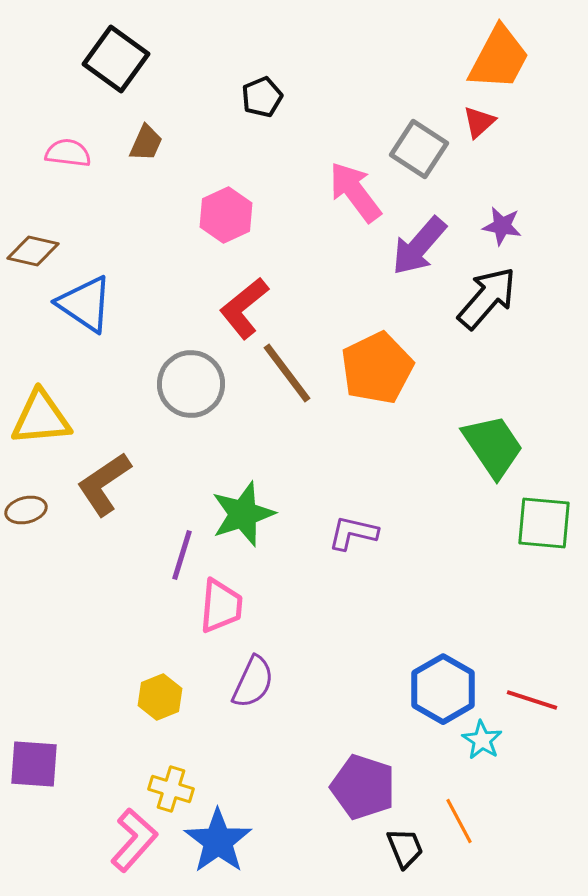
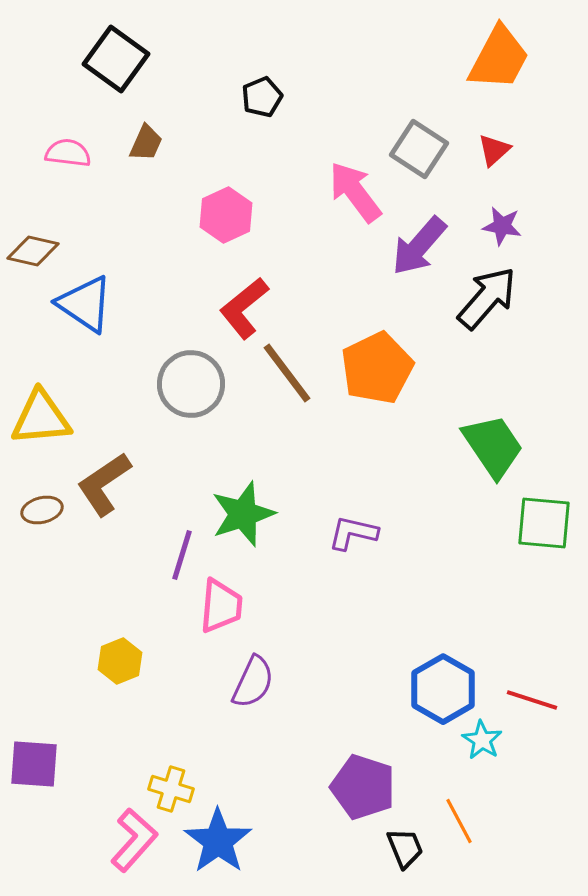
red triangle: moved 15 px right, 28 px down
brown ellipse: moved 16 px right
yellow hexagon: moved 40 px left, 36 px up
